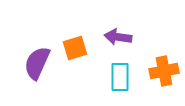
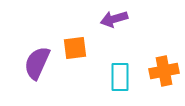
purple arrow: moved 4 px left, 18 px up; rotated 24 degrees counterclockwise
orange square: rotated 10 degrees clockwise
